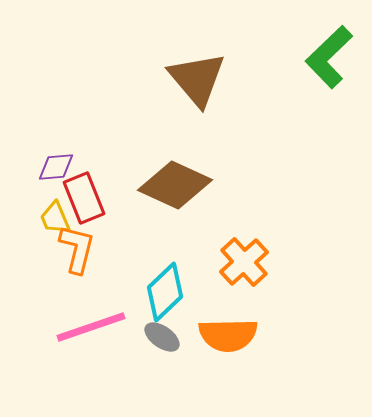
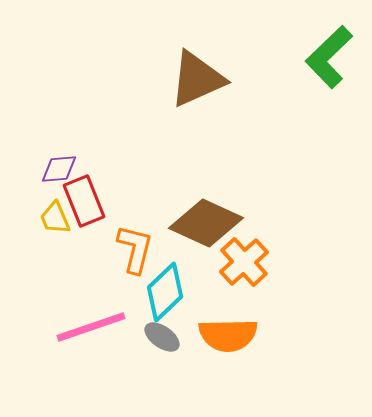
brown triangle: rotated 46 degrees clockwise
purple diamond: moved 3 px right, 2 px down
brown diamond: moved 31 px right, 38 px down
red rectangle: moved 3 px down
orange L-shape: moved 58 px right
